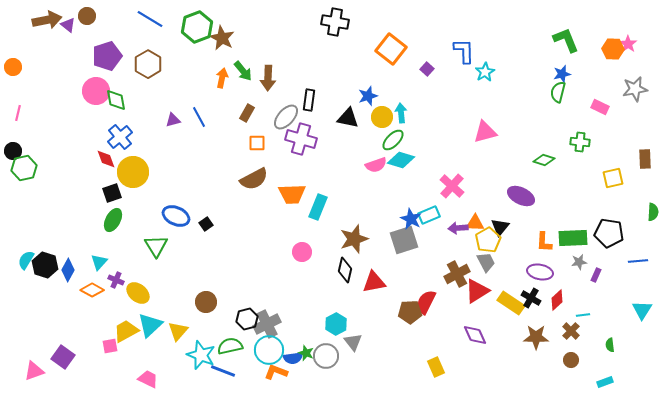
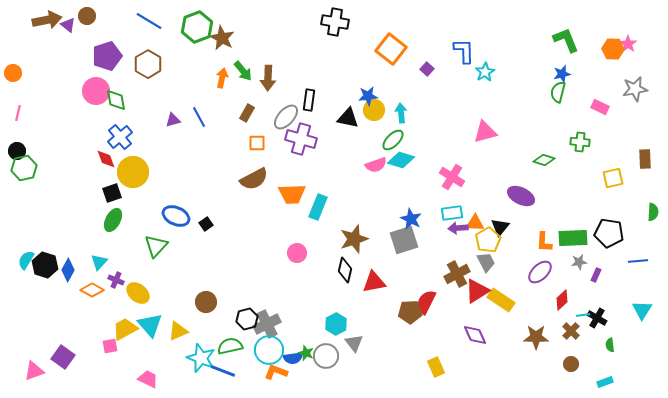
blue line at (150, 19): moved 1 px left, 2 px down
orange circle at (13, 67): moved 6 px down
blue star at (368, 96): rotated 12 degrees clockwise
yellow circle at (382, 117): moved 8 px left, 7 px up
black circle at (13, 151): moved 4 px right
pink cross at (452, 186): moved 9 px up; rotated 10 degrees counterclockwise
cyan rectangle at (429, 215): moved 23 px right, 2 px up; rotated 15 degrees clockwise
green triangle at (156, 246): rotated 15 degrees clockwise
pink circle at (302, 252): moved 5 px left, 1 px down
purple ellipse at (540, 272): rotated 55 degrees counterclockwise
black cross at (531, 298): moved 66 px right, 20 px down
red diamond at (557, 300): moved 5 px right
yellow rectangle at (511, 303): moved 10 px left, 3 px up
cyan triangle at (150, 325): rotated 28 degrees counterclockwise
yellow trapezoid at (126, 331): moved 1 px left, 2 px up
yellow triangle at (178, 331): rotated 25 degrees clockwise
gray triangle at (353, 342): moved 1 px right, 1 px down
cyan star at (201, 355): moved 3 px down
brown circle at (571, 360): moved 4 px down
